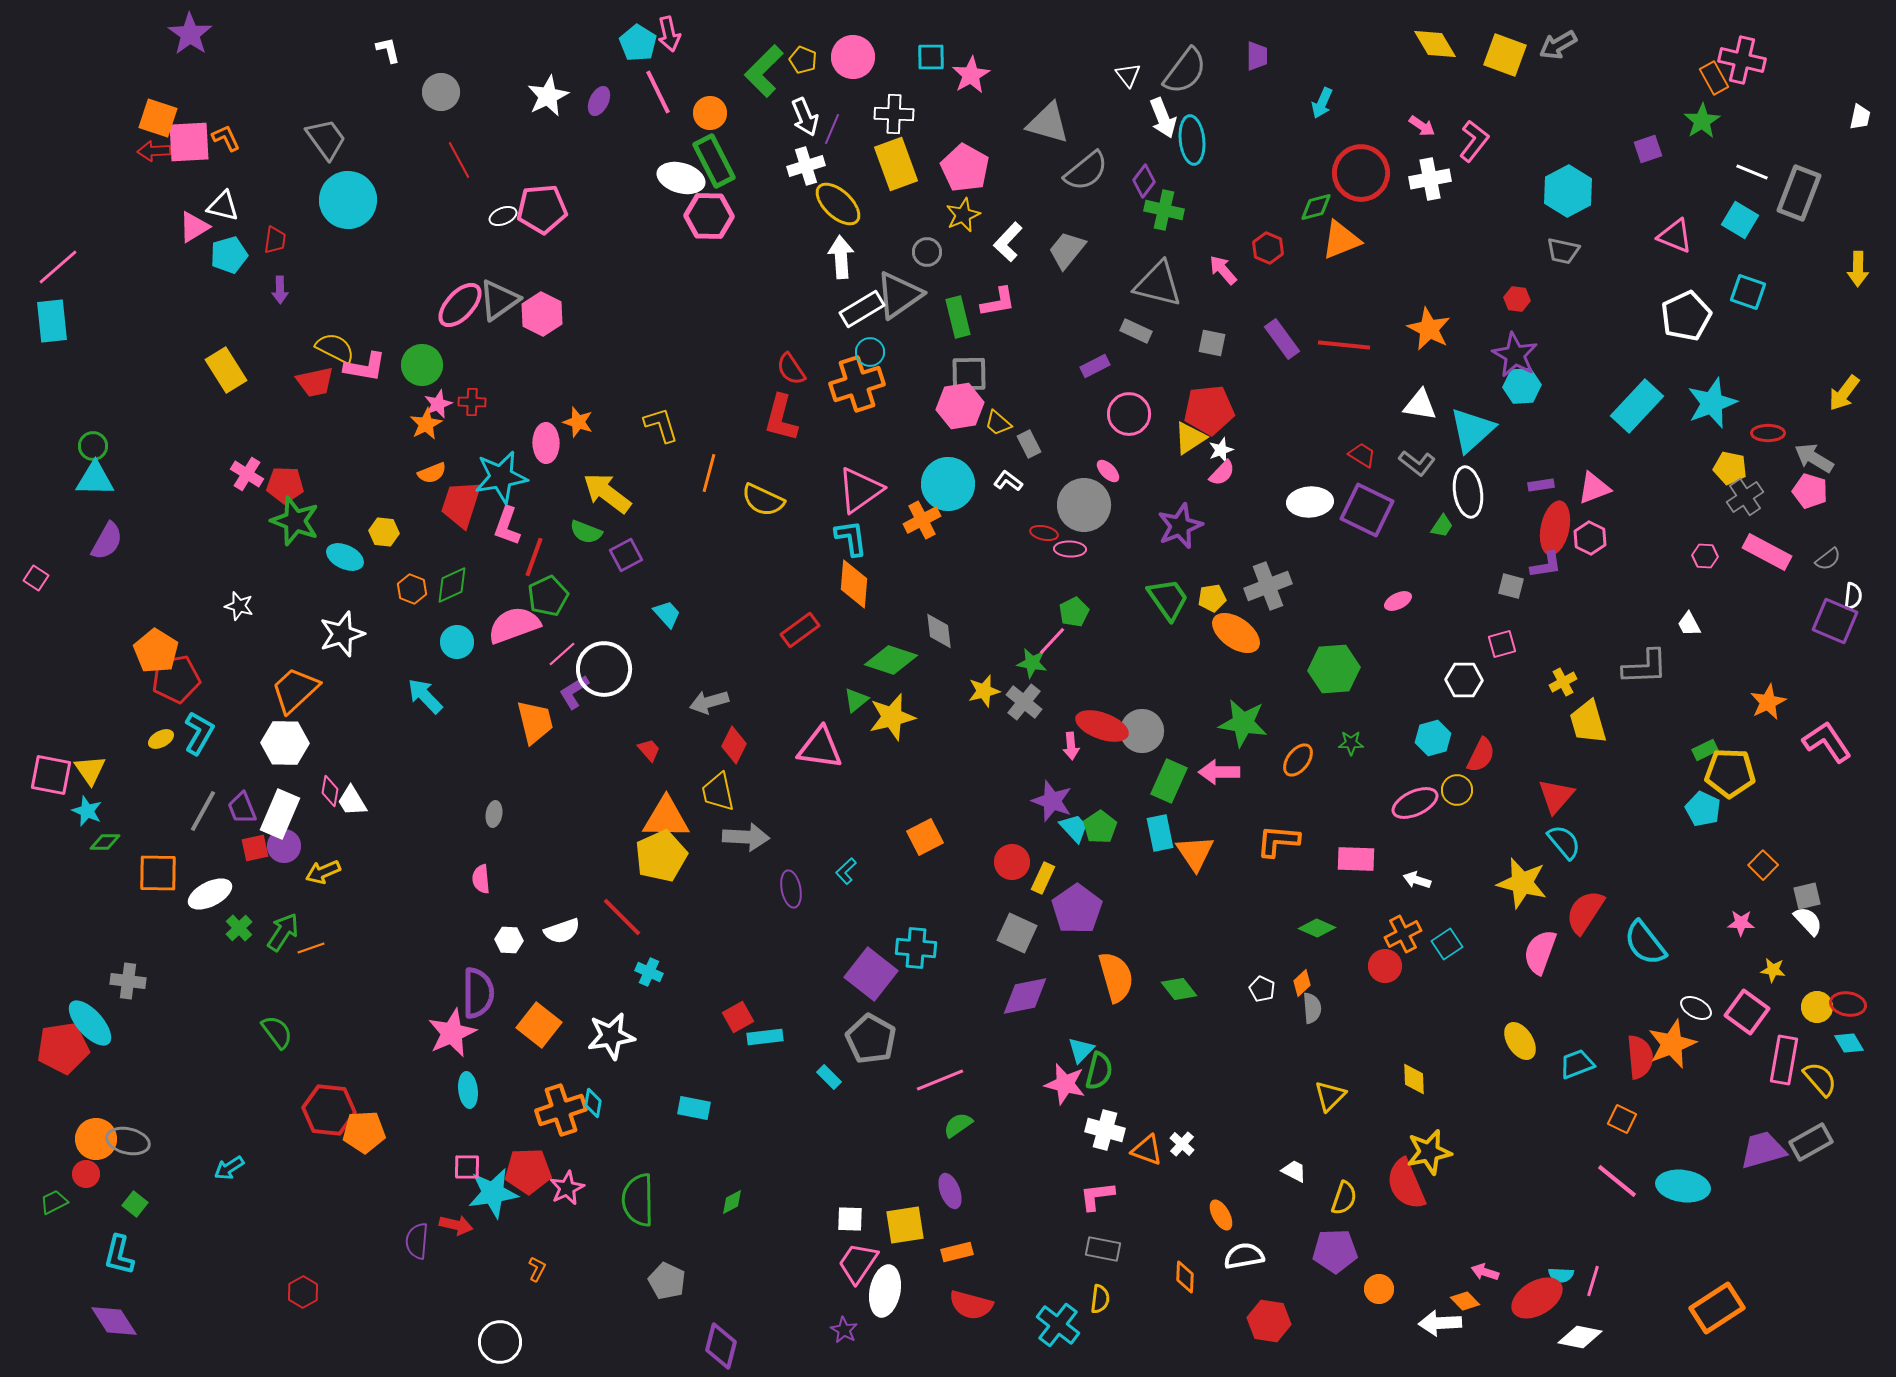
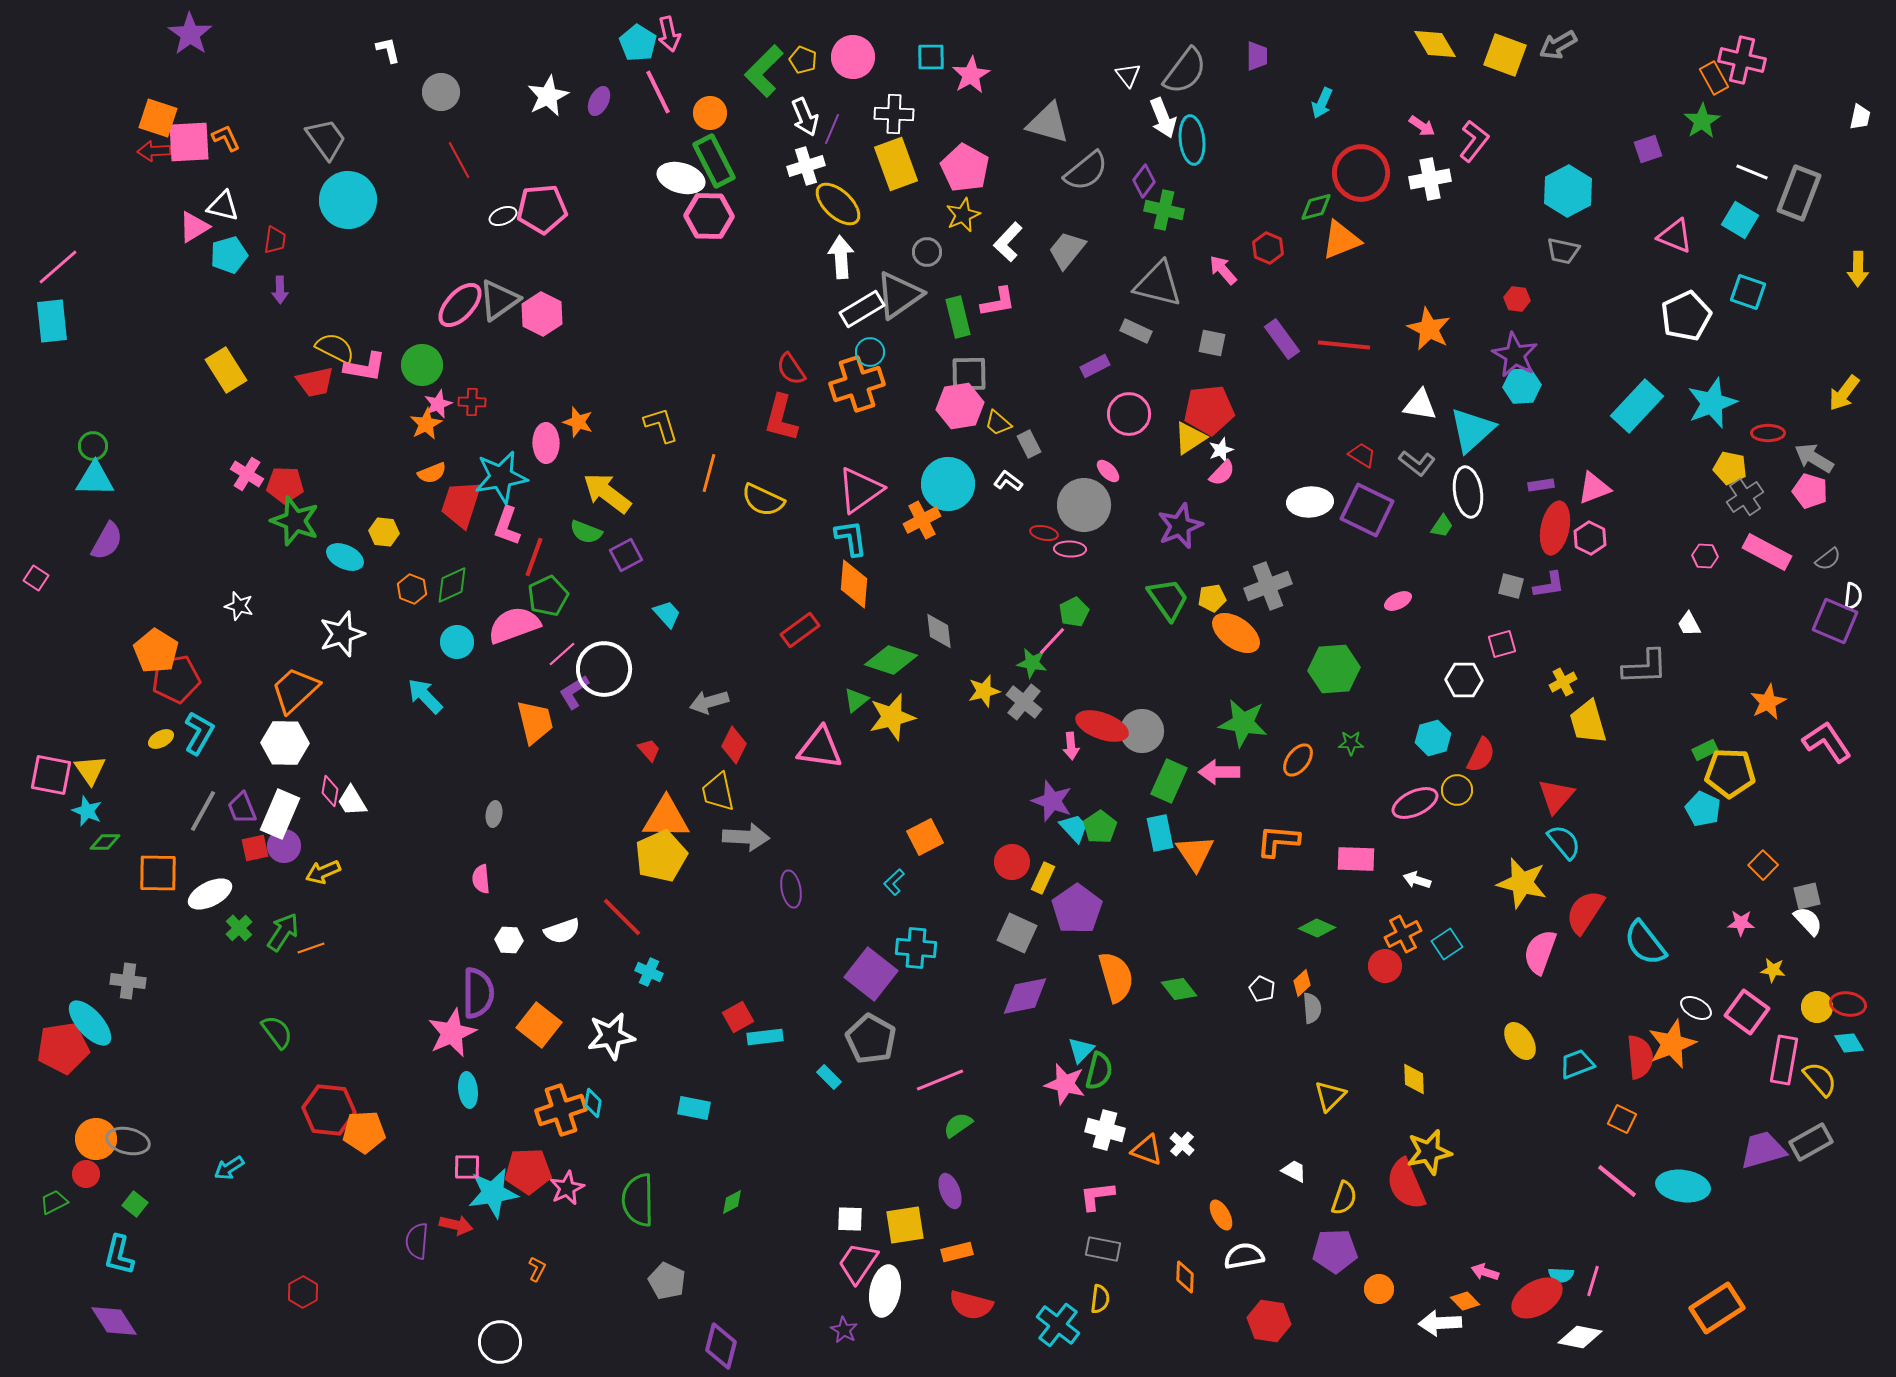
purple L-shape at (1546, 565): moved 3 px right, 20 px down
cyan L-shape at (846, 871): moved 48 px right, 11 px down
